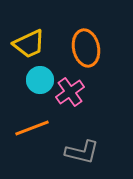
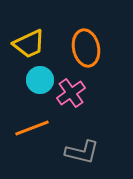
pink cross: moved 1 px right, 1 px down
